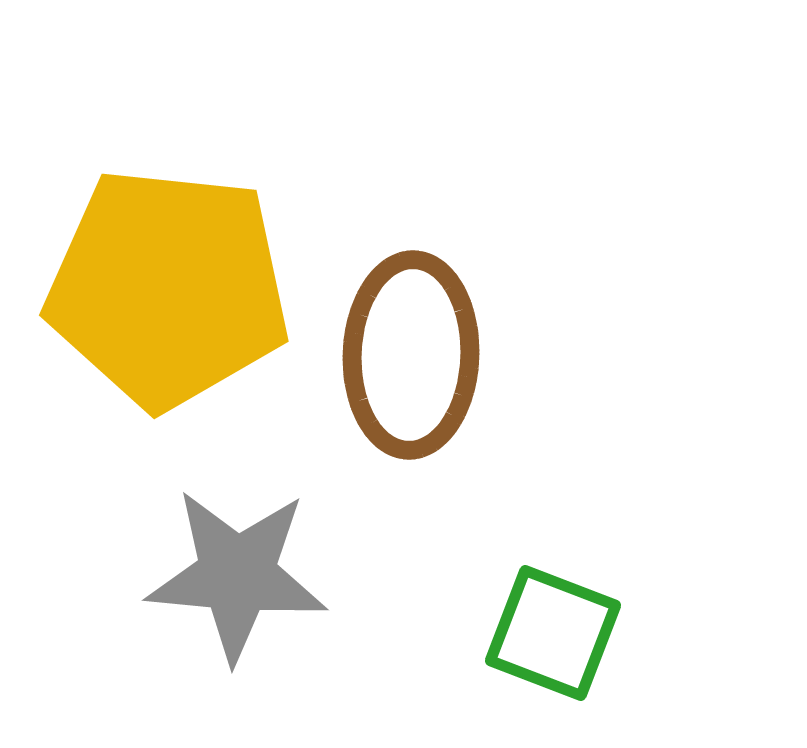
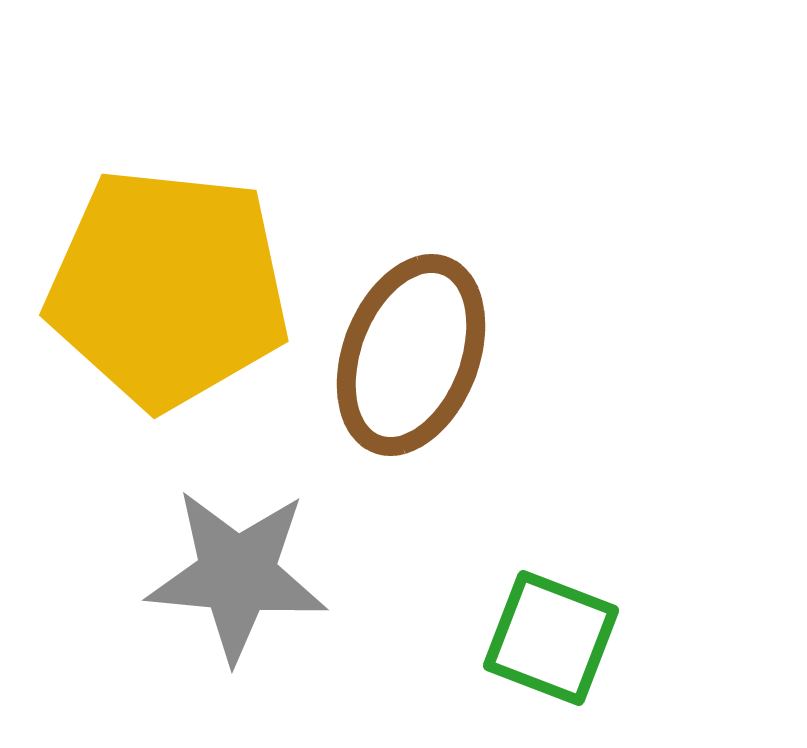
brown ellipse: rotated 19 degrees clockwise
green square: moved 2 px left, 5 px down
